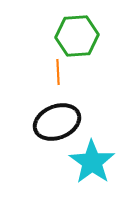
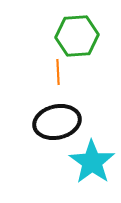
black ellipse: rotated 9 degrees clockwise
